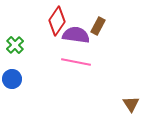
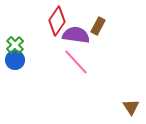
pink line: rotated 36 degrees clockwise
blue circle: moved 3 px right, 19 px up
brown triangle: moved 3 px down
